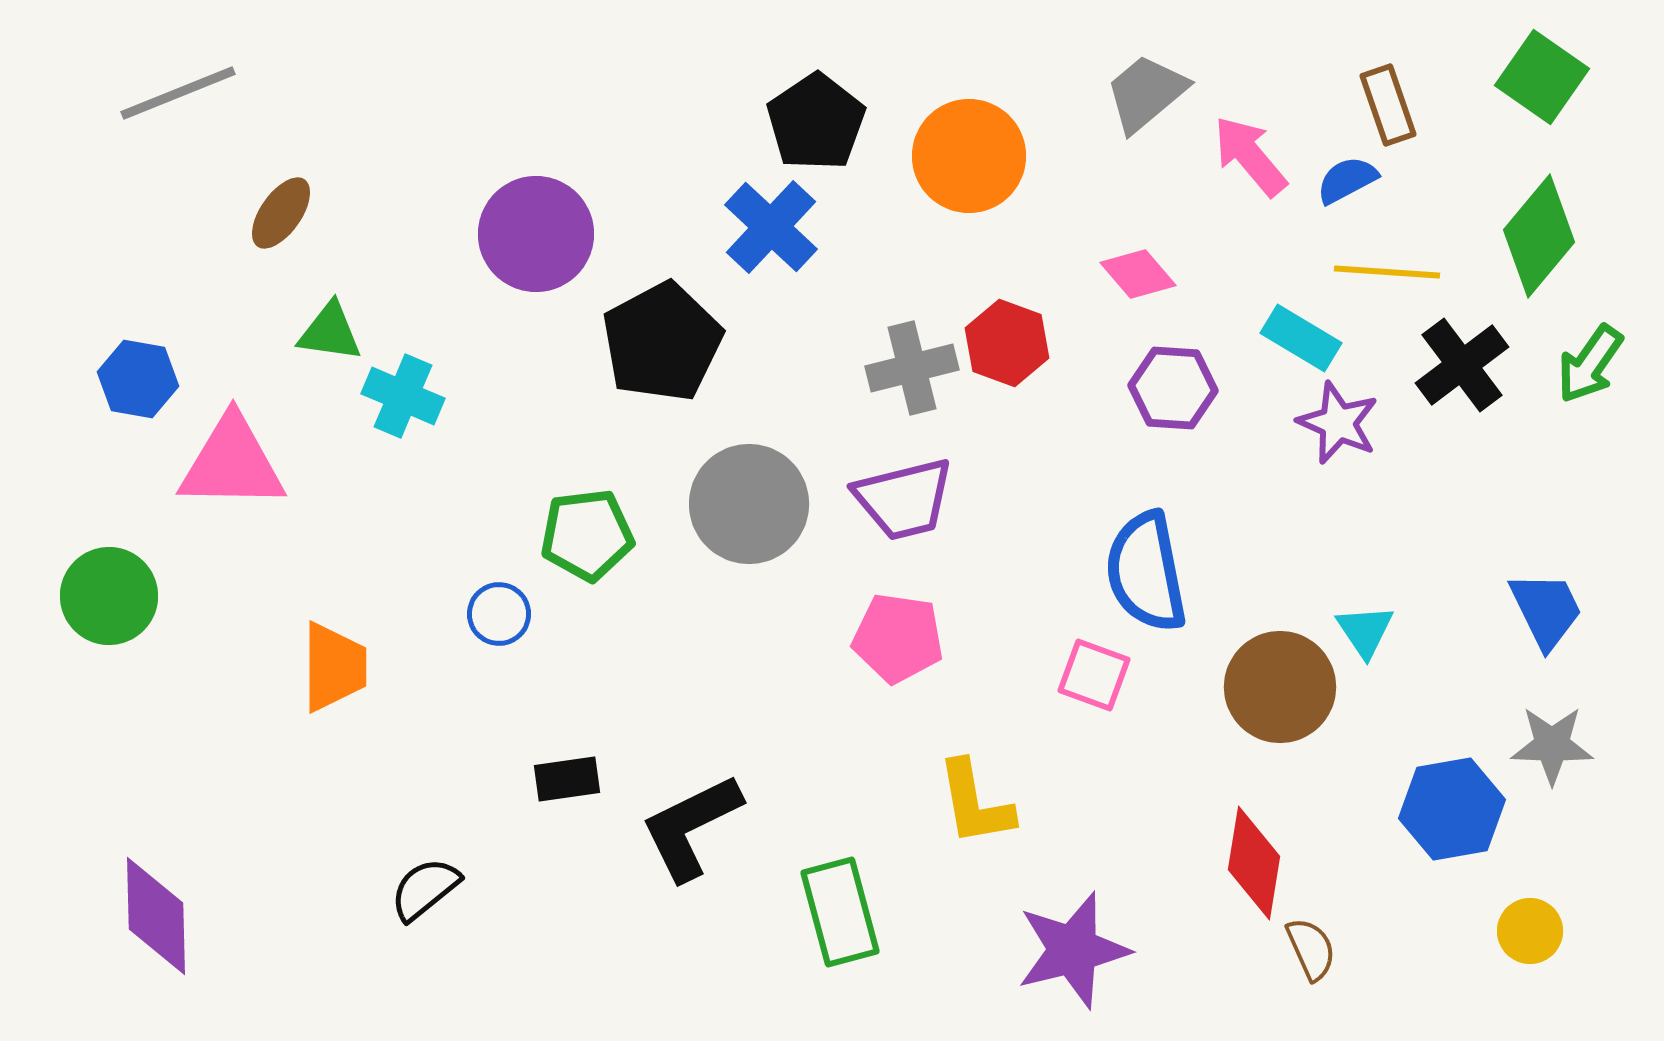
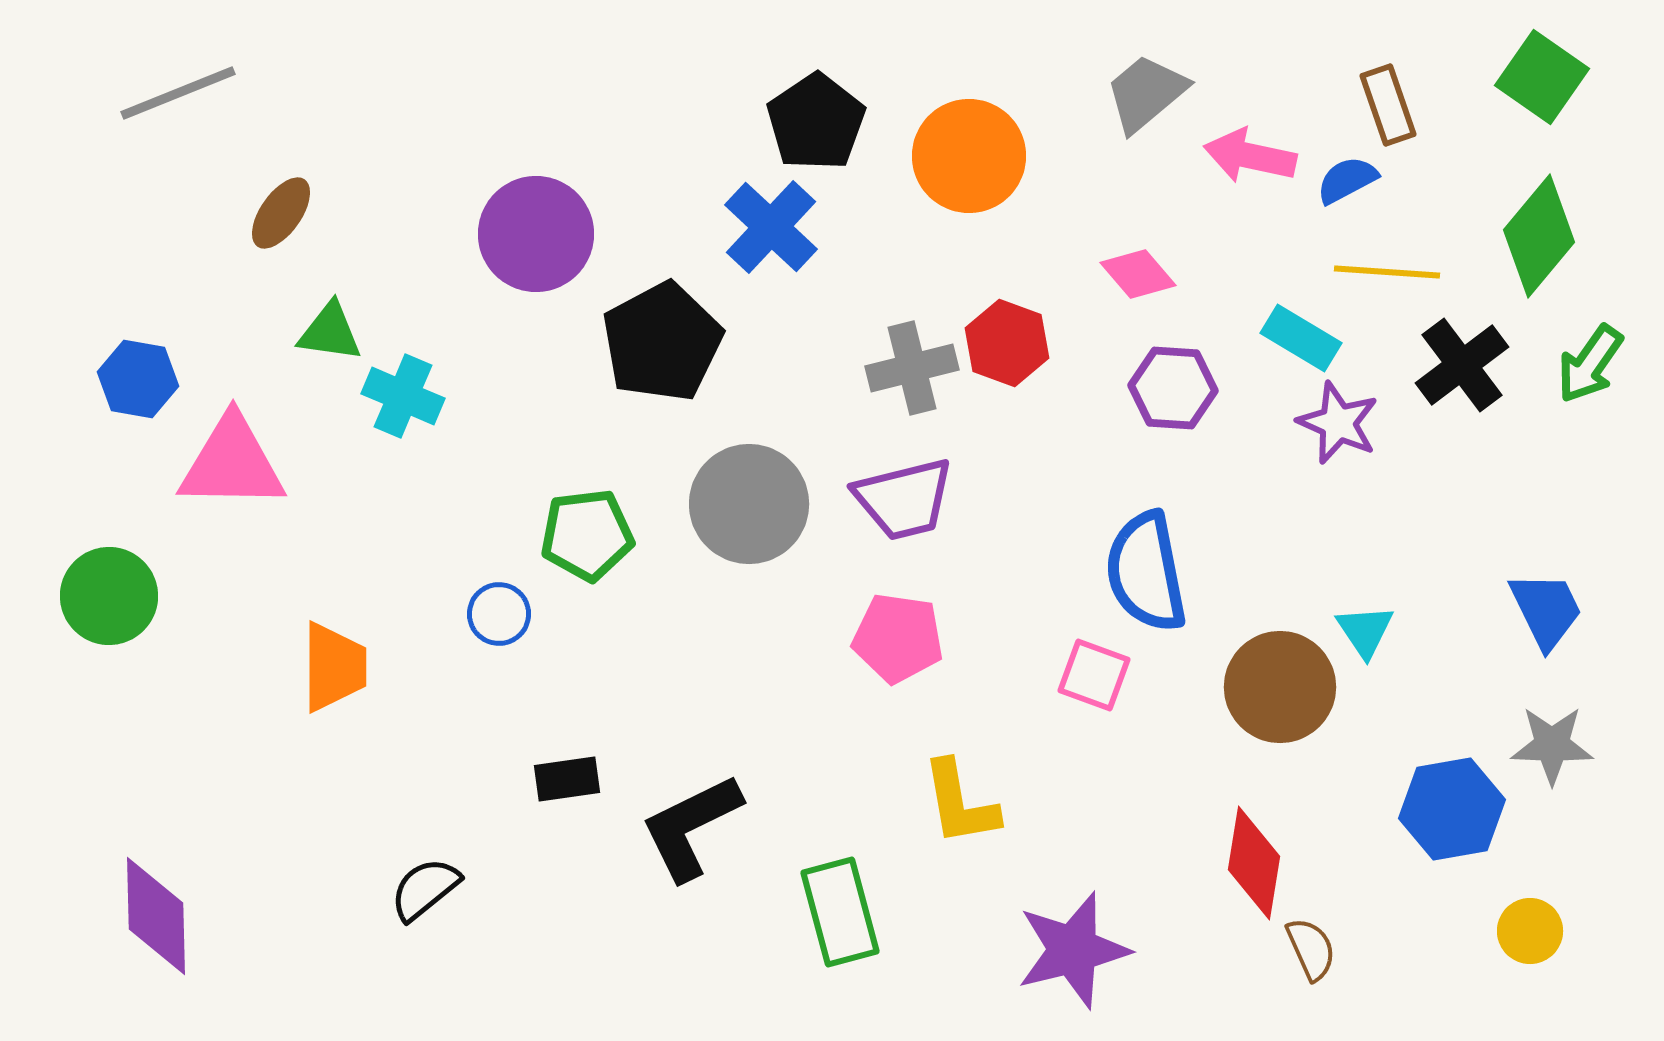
pink arrow at (1250, 156): rotated 38 degrees counterclockwise
yellow L-shape at (975, 803): moved 15 px left
